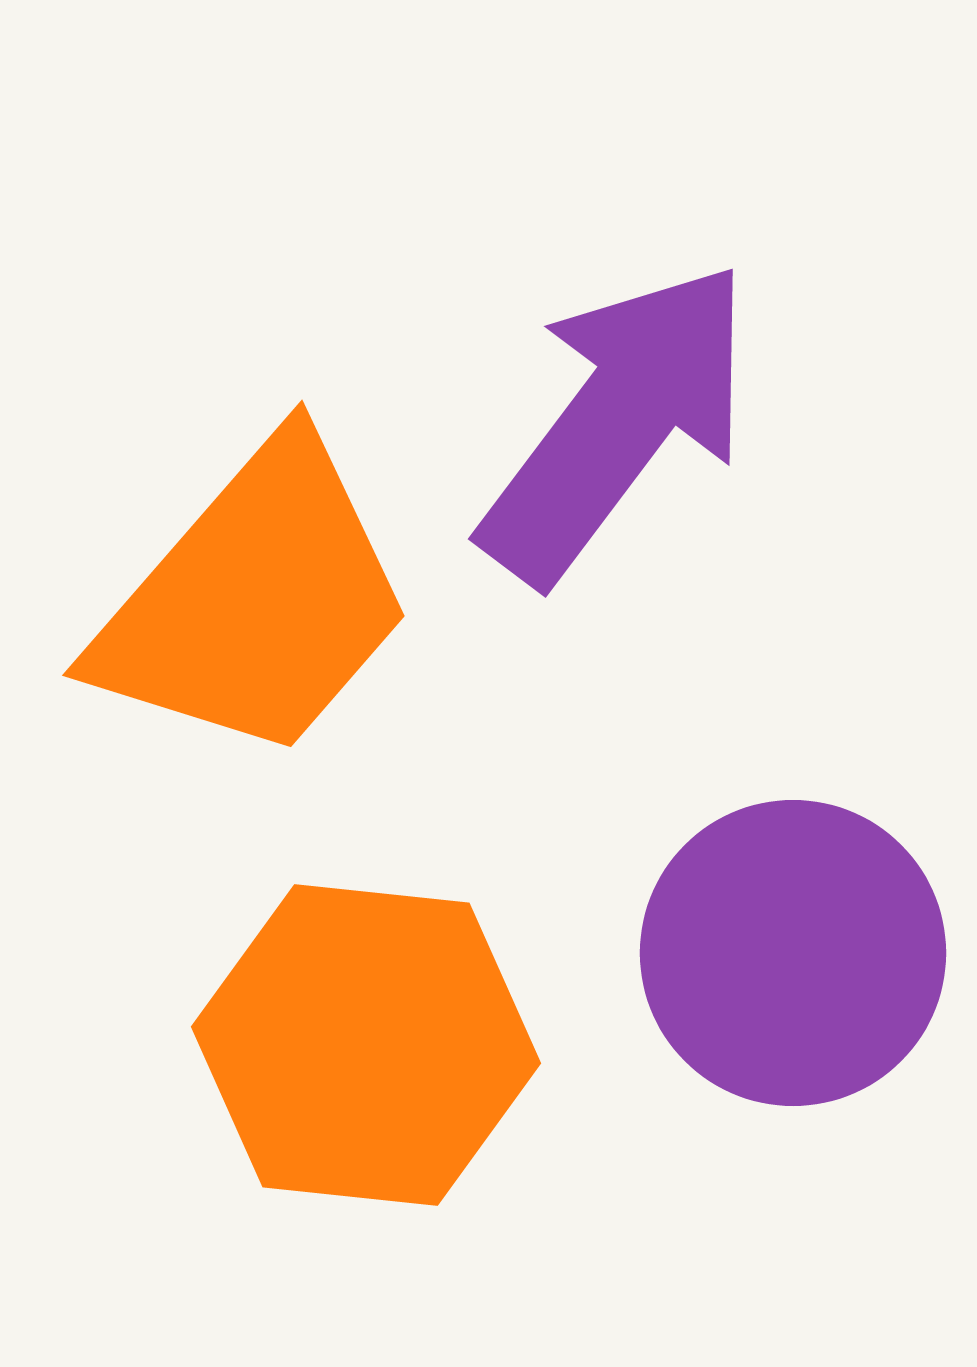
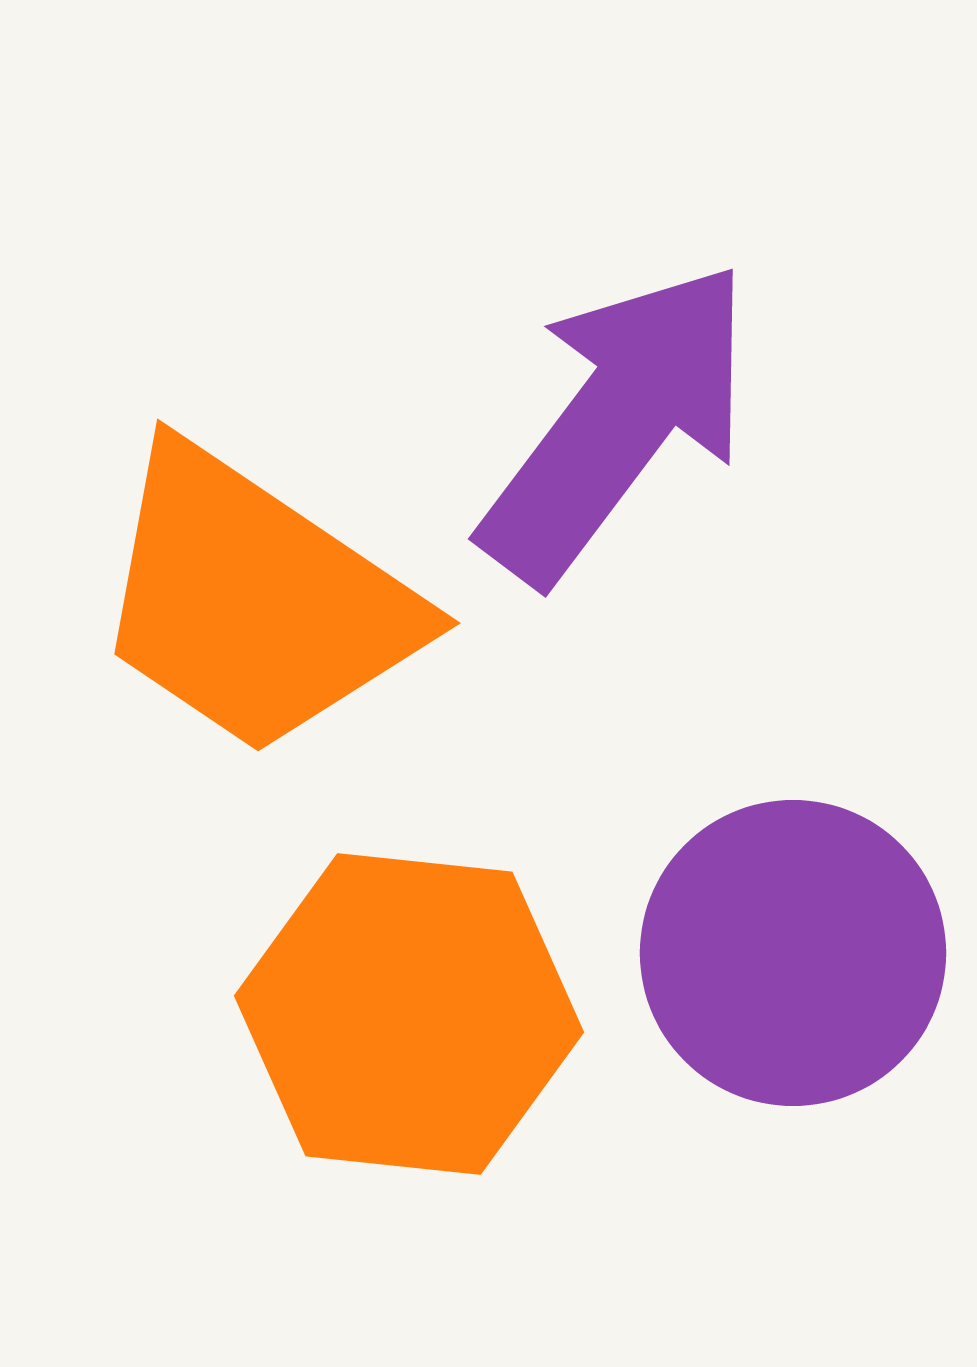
orange trapezoid: rotated 83 degrees clockwise
orange hexagon: moved 43 px right, 31 px up
